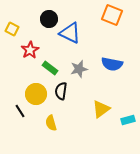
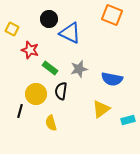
red star: rotated 24 degrees counterclockwise
blue semicircle: moved 15 px down
black line: rotated 48 degrees clockwise
